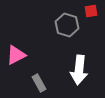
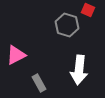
red square: moved 3 px left, 1 px up; rotated 32 degrees clockwise
